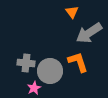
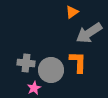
orange triangle: rotated 32 degrees clockwise
orange L-shape: rotated 20 degrees clockwise
gray circle: moved 1 px right, 1 px up
